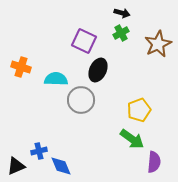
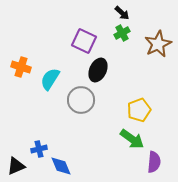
black arrow: rotated 28 degrees clockwise
green cross: moved 1 px right
cyan semicircle: moved 6 px left; rotated 60 degrees counterclockwise
blue cross: moved 2 px up
